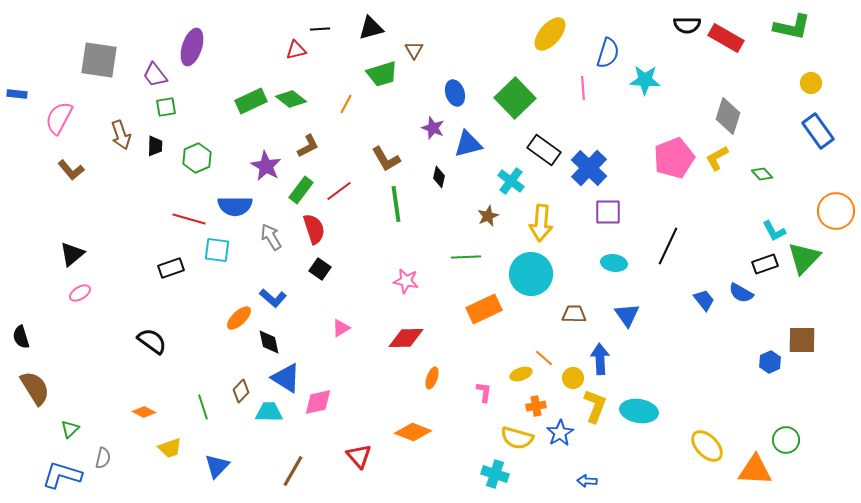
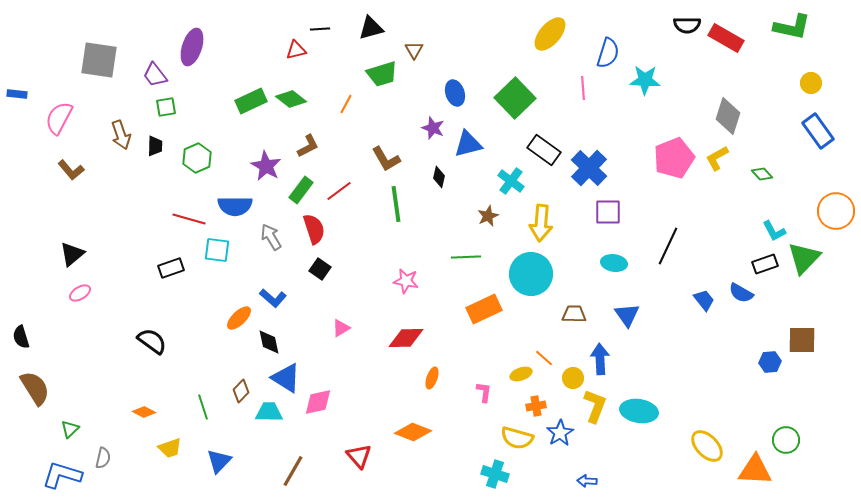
blue hexagon at (770, 362): rotated 20 degrees clockwise
blue triangle at (217, 466): moved 2 px right, 5 px up
